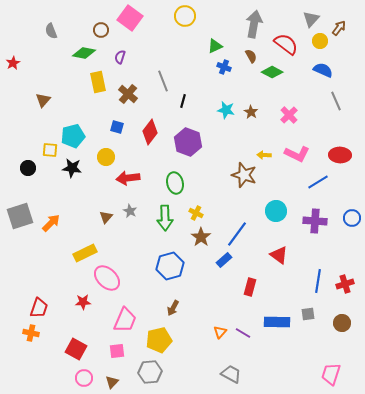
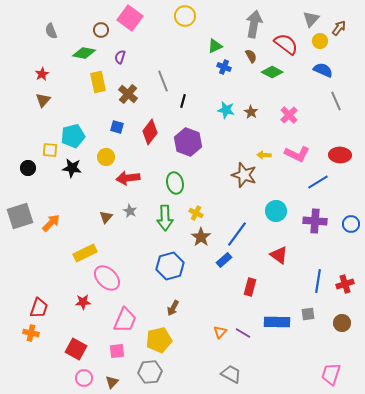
red star at (13, 63): moved 29 px right, 11 px down
blue circle at (352, 218): moved 1 px left, 6 px down
